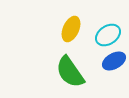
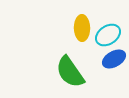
yellow ellipse: moved 11 px right, 1 px up; rotated 25 degrees counterclockwise
blue ellipse: moved 2 px up
